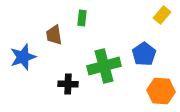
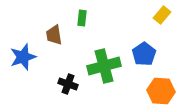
black cross: rotated 18 degrees clockwise
